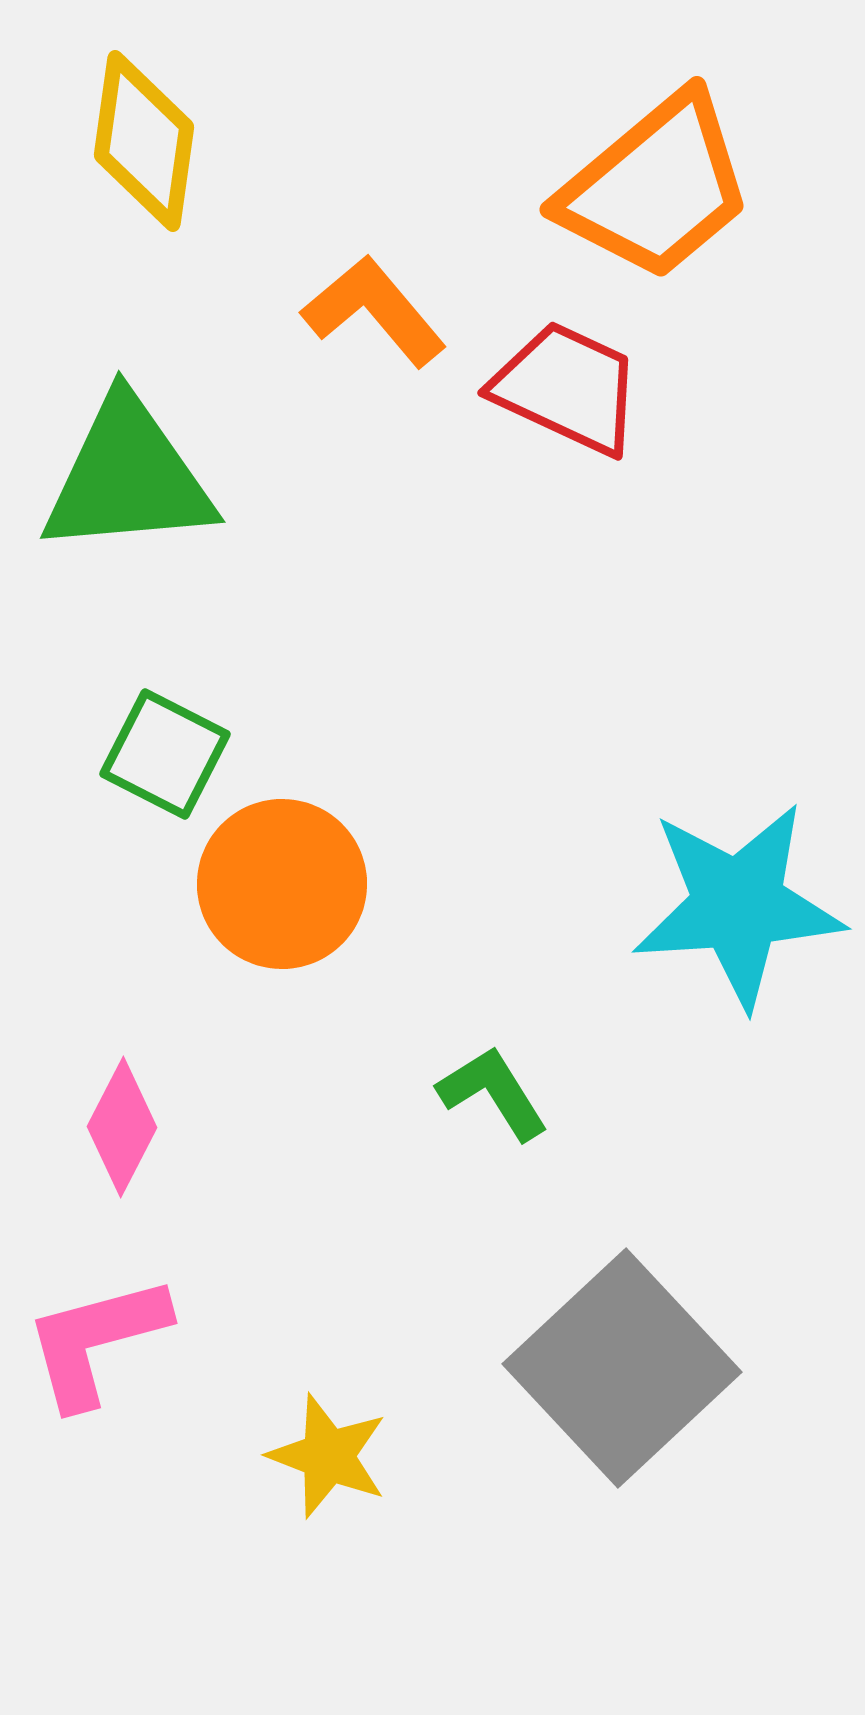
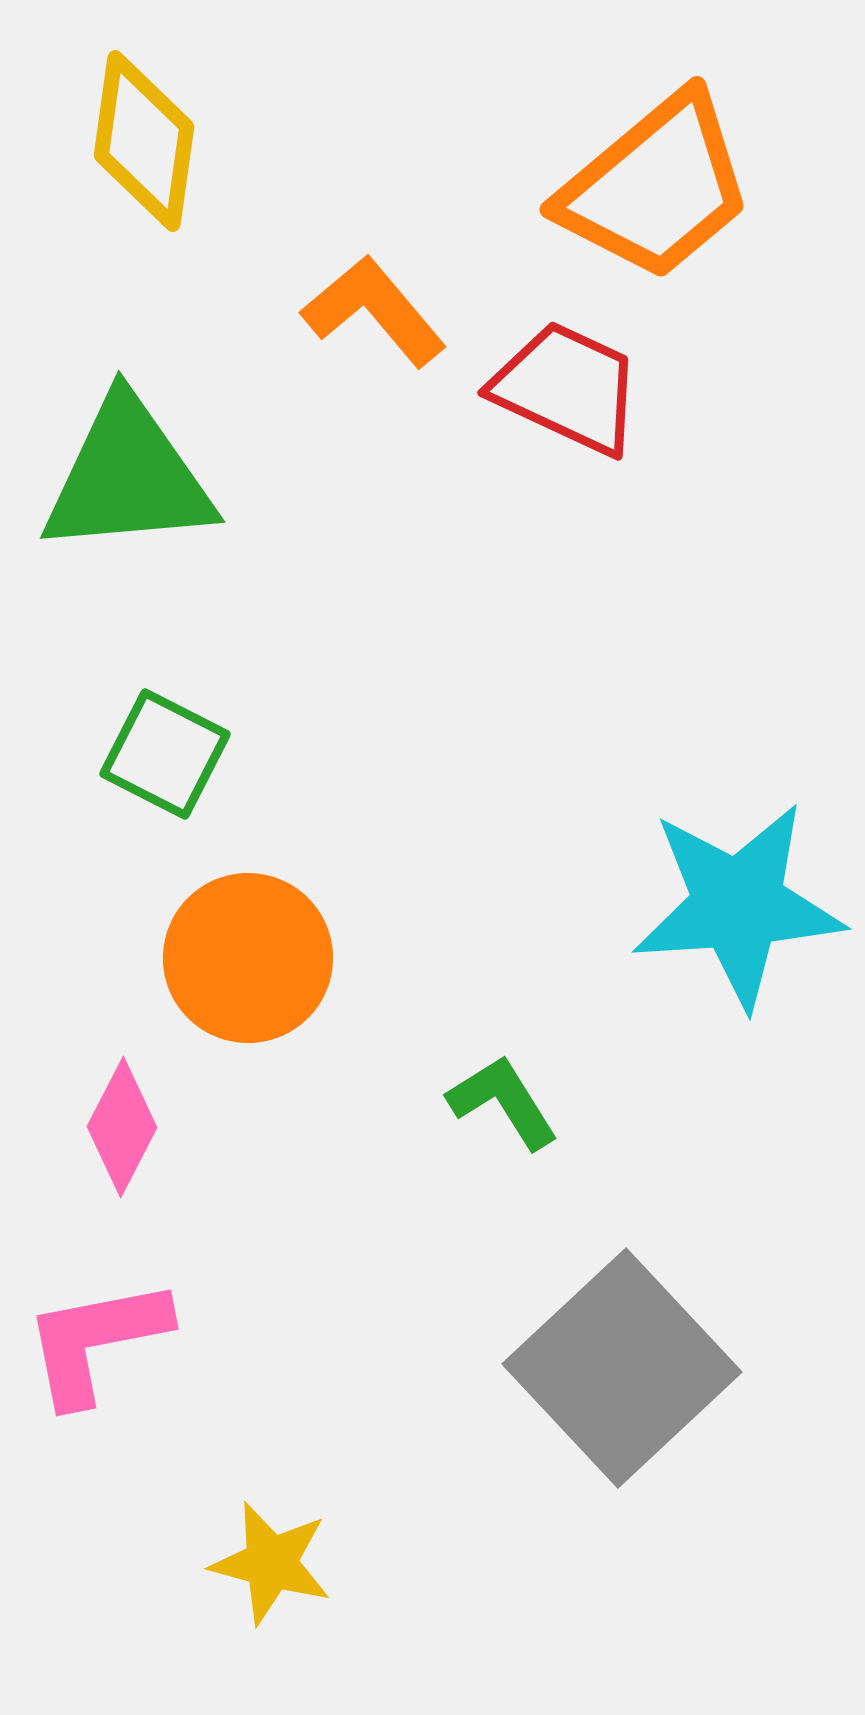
orange circle: moved 34 px left, 74 px down
green L-shape: moved 10 px right, 9 px down
pink L-shape: rotated 4 degrees clockwise
yellow star: moved 57 px left, 107 px down; rotated 6 degrees counterclockwise
